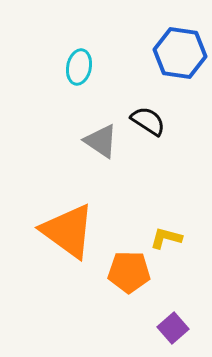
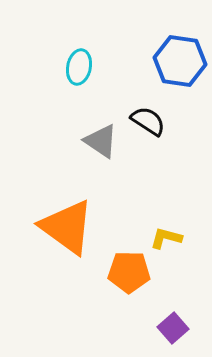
blue hexagon: moved 8 px down
orange triangle: moved 1 px left, 4 px up
